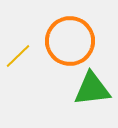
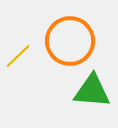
green triangle: moved 2 px down; rotated 12 degrees clockwise
